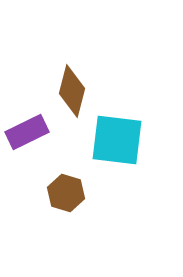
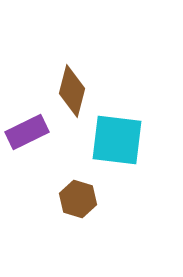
brown hexagon: moved 12 px right, 6 px down
